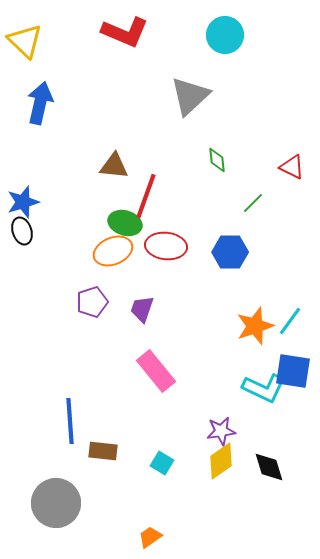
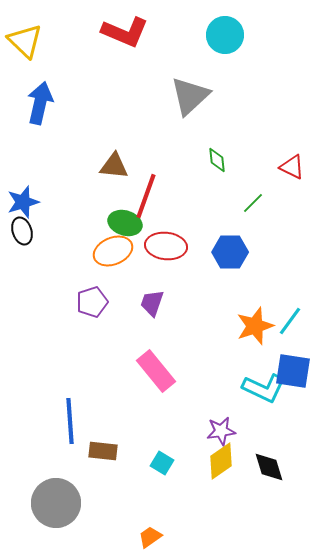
purple trapezoid: moved 10 px right, 6 px up
